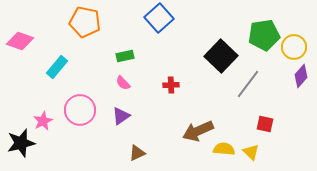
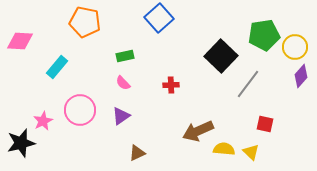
pink diamond: rotated 16 degrees counterclockwise
yellow circle: moved 1 px right
